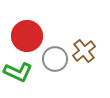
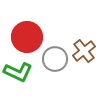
red circle: moved 1 px down
